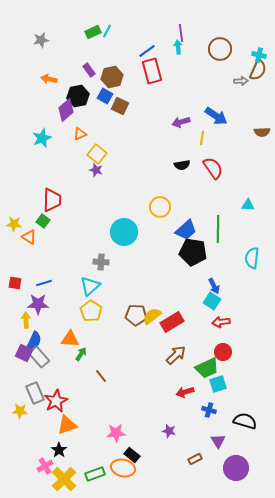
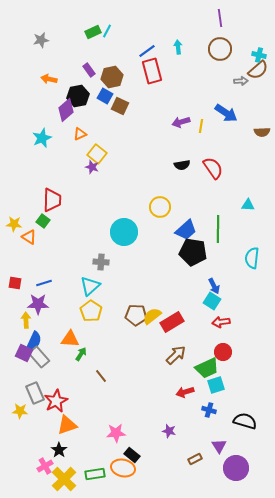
purple line at (181, 33): moved 39 px right, 15 px up
brown semicircle at (258, 70): rotated 25 degrees clockwise
blue arrow at (216, 116): moved 10 px right, 3 px up
yellow line at (202, 138): moved 1 px left, 12 px up
purple star at (96, 170): moved 4 px left, 3 px up
cyan square at (218, 384): moved 2 px left, 1 px down
purple triangle at (218, 441): moved 1 px right, 5 px down
green rectangle at (95, 474): rotated 12 degrees clockwise
